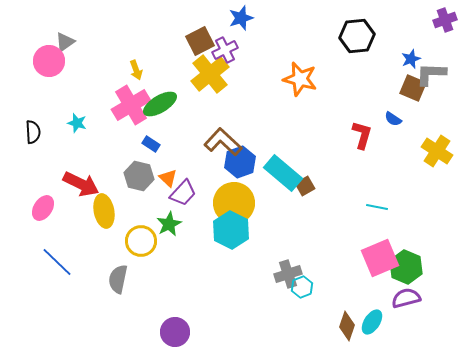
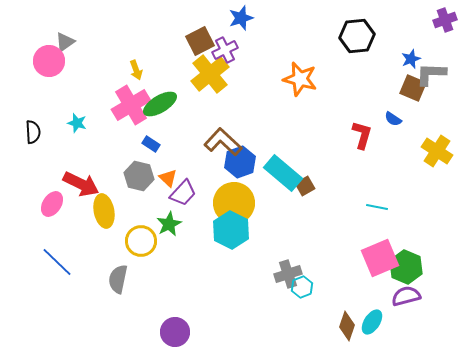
pink ellipse at (43, 208): moved 9 px right, 4 px up
purple semicircle at (406, 298): moved 2 px up
